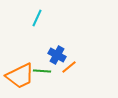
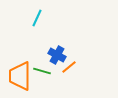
green line: rotated 12 degrees clockwise
orange trapezoid: rotated 116 degrees clockwise
